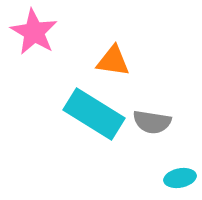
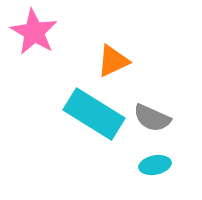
orange triangle: rotated 33 degrees counterclockwise
gray semicircle: moved 4 px up; rotated 15 degrees clockwise
cyan ellipse: moved 25 px left, 13 px up
